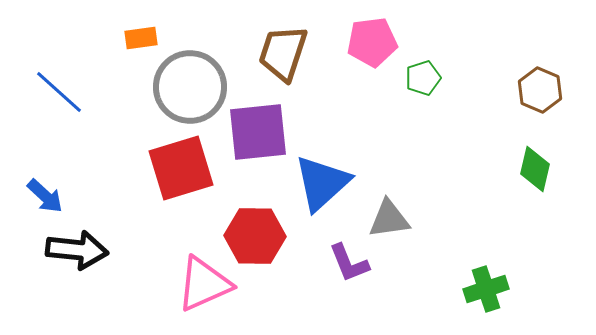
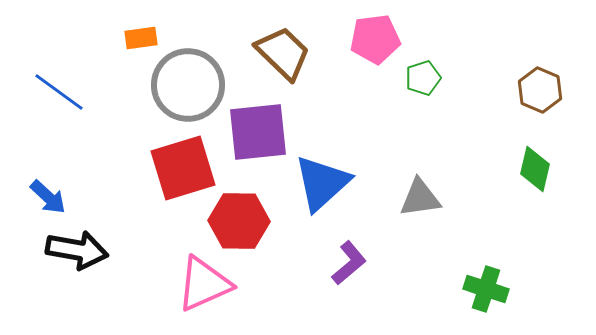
pink pentagon: moved 3 px right, 3 px up
brown trapezoid: rotated 116 degrees clockwise
gray circle: moved 2 px left, 2 px up
blue line: rotated 6 degrees counterclockwise
red square: moved 2 px right
blue arrow: moved 3 px right, 1 px down
gray triangle: moved 31 px right, 21 px up
red hexagon: moved 16 px left, 15 px up
black arrow: rotated 4 degrees clockwise
purple L-shape: rotated 108 degrees counterclockwise
green cross: rotated 36 degrees clockwise
